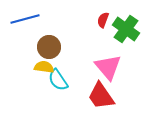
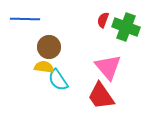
blue line: rotated 16 degrees clockwise
green cross: moved 2 px up; rotated 16 degrees counterclockwise
